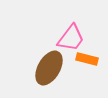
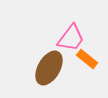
orange rectangle: rotated 25 degrees clockwise
